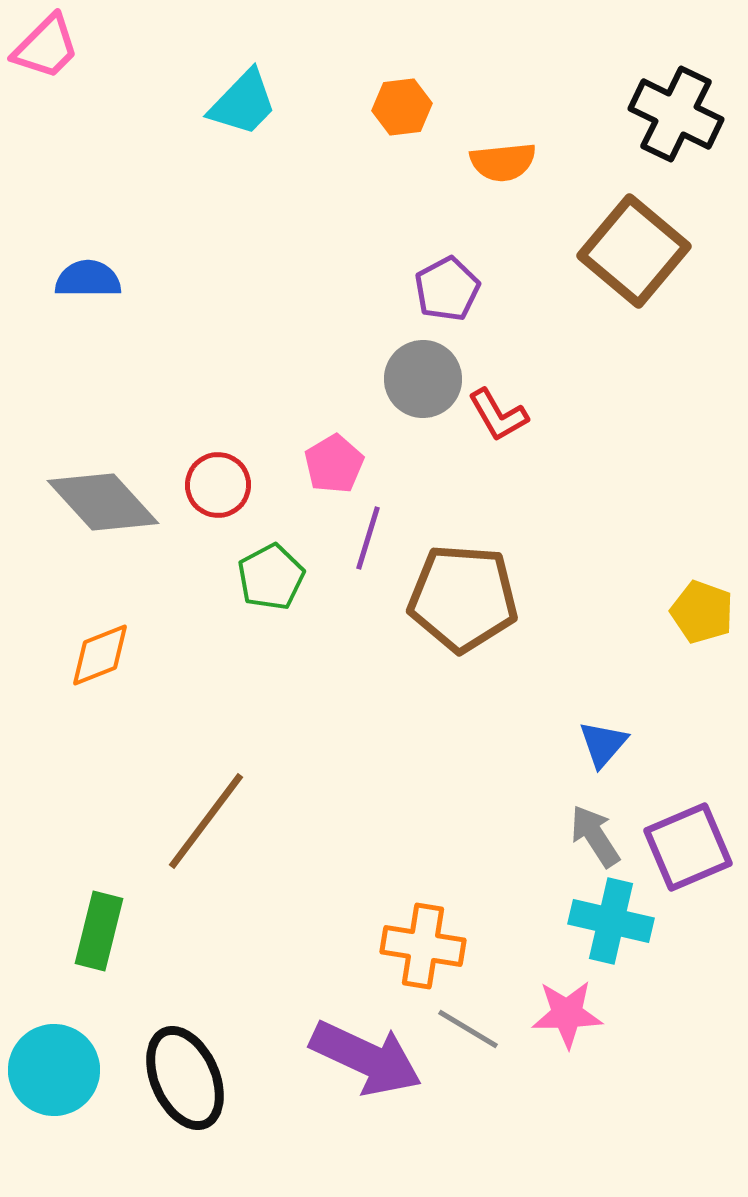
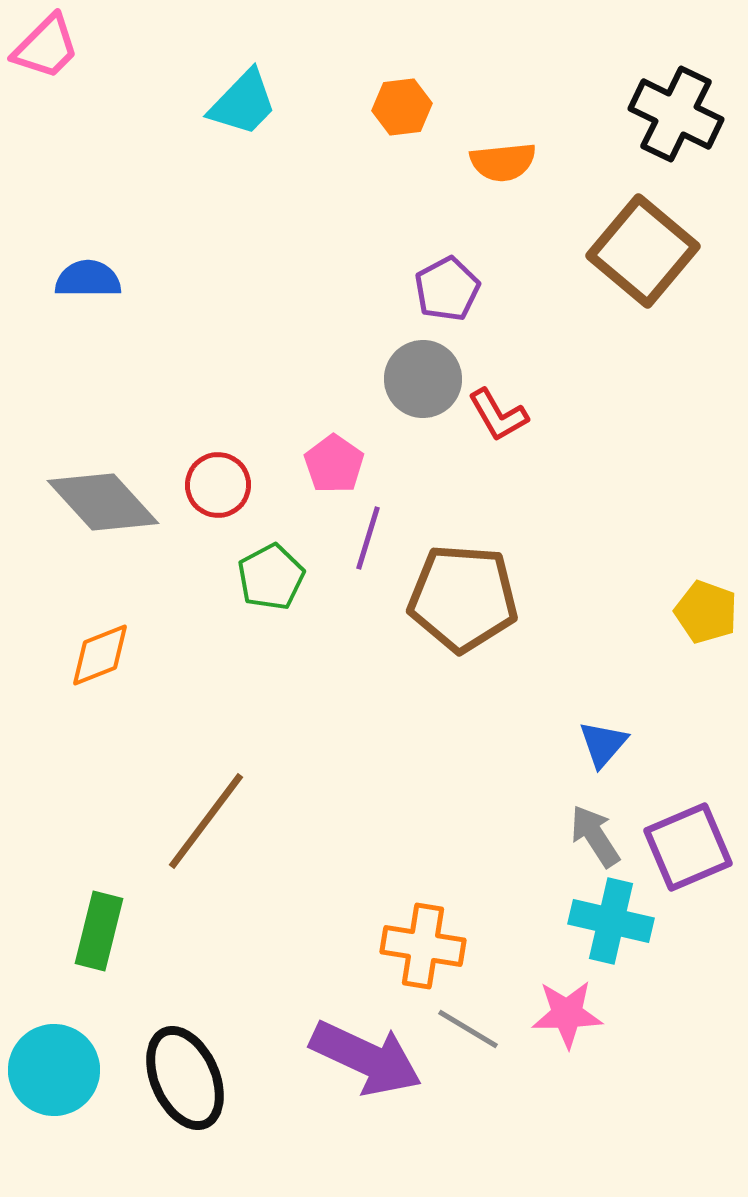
brown square: moved 9 px right
pink pentagon: rotated 6 degrees counterclockwise
yellow pentagon: moved 4 px right
